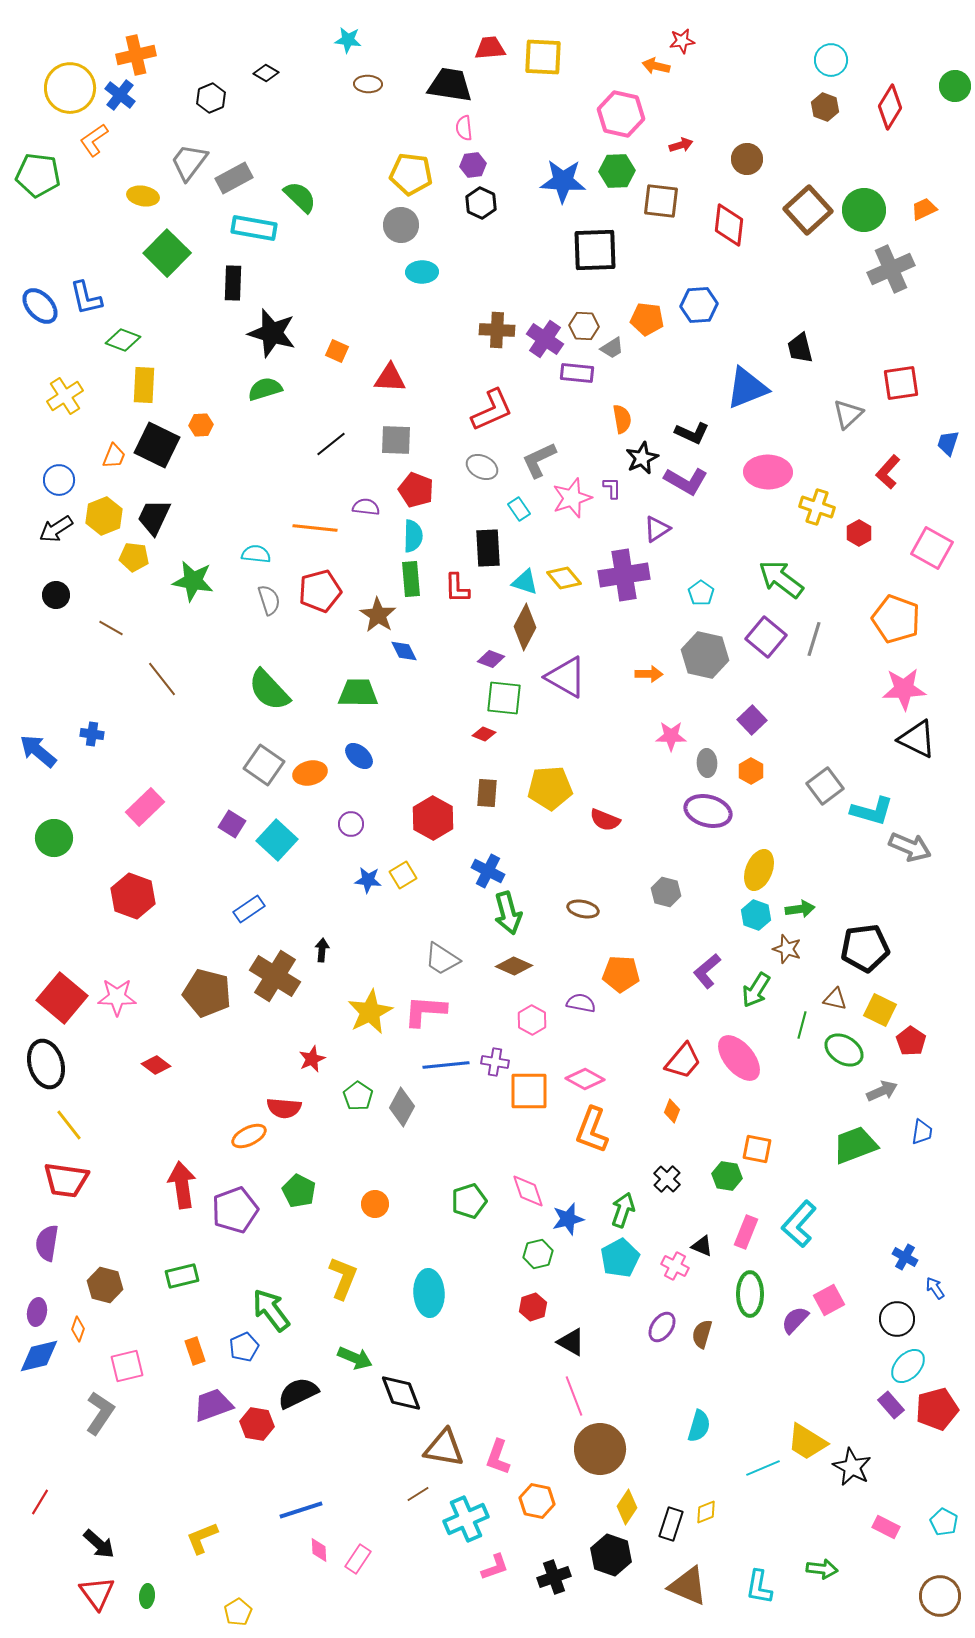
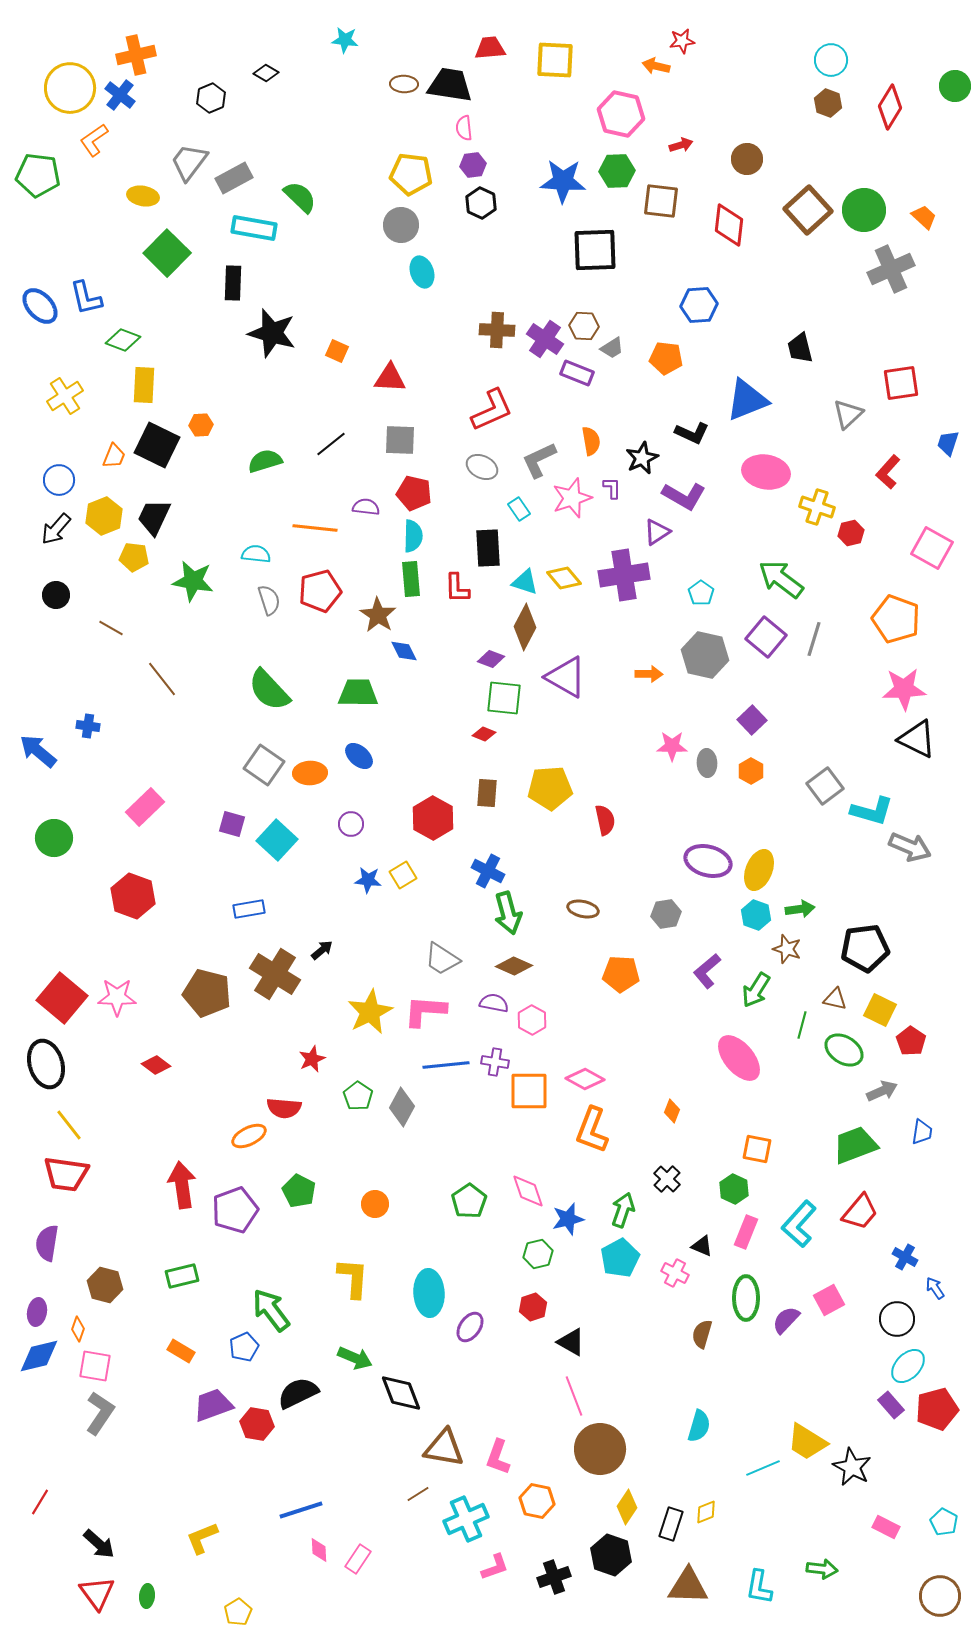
cyan star at (348, 40): moved 3 px left
yellow square at (543, 57): moved 12 px right, 3 px down
brown ellipse at (368, 84): moved 36 px right
brown hexagon at (825, 107): moved 3 px right, 4 px up
orange trapezoid at (924, 209): moved 8 px down; rotated 68 degrees clockwise
cyan ellipse at (422, 272): rotated 72 degrees clockwise
orange pentagon at (647, 319): moved 19 px right, 39 px down
purple rectangle at (577, 373): rotated 16 degrees clockwise
blue triangle at (747, 388): moved 12 px down
green semicircle at (265, 389): moved 72 px down
orange semicircle at (622, 419): moved 31 px left, 22 px down
gray square at (396, 440): moved 4 px right
pink ellipse at (768, 472): moved 2 px left; rotated 9 degrees clockwise
purple L-shape at (686, 481): moved 2 px left, 15 px down
red pentagon at (416, 490): moved 2 px left, 3 px down; rotated 8 degrees counterclockwise
black arrow at (56, 529): rotated 16 degrees counterclockwise
purple triangle at (657, 529): moved 3 px down
red hexagon at (859, 533): moved 8 px left; rotated 15 degrees clockwise
blue cross at (92, 734): moved 4 px left, 8 px up
pink star at (671, 736): moved 1 px right, 10 px down
orange ellipse at (310, 773): rotated 12 degrees clockwise
purple ellipse at (708, 811): moved 50 px down
red semicircle at (605, 820): rotated 124 degrees counterclockwise
purple square at (232, 824): rotated 16 degrees counterclockwise
gray hexagon at (666, 892): moved 22 px down; rotated 24 degrees counterclockwise
blue rectangle at (249, 909): rotated 24 degrees clockwise
black arrow at (322, 950): rotated 45 degrees clockwise
brown cross at (275, 976): moved 2 px up
purple semicircle at (581, 1003): moved 87 px left
red trapezoid at (683, 1061): moved 177 px right, 151 px down
green hexagon at (727, 1176): moved 7 px right, 13 px down; rotated 16 degrees clockwise
red trapezoid at (66, 1180): moved 6 px up
green pentagon at (469, 1201): rotated 16 degrees counterclockwise
pink cross at (675, 1266): moved 7 px down
yellow L-shape at (343, 1278): moved 10 px right; rotated 18 degrees counterclockwise
green ellipse at (750, 1294): moved 4 px left, 4 px down
purple semicircle at (795, 1320): moved 9 px left
purple ellipse at (662, 1327): moved 192 px left
orange rectangle at (195, 1351): moved 14 px left; rotated 40 degrees counterclockwise
pink square at (127, 1366): moved 32 px left; rotated 24 degrees clockwise
brown triangle at (688, 1586): rotated 21 degrees counterclockwise
